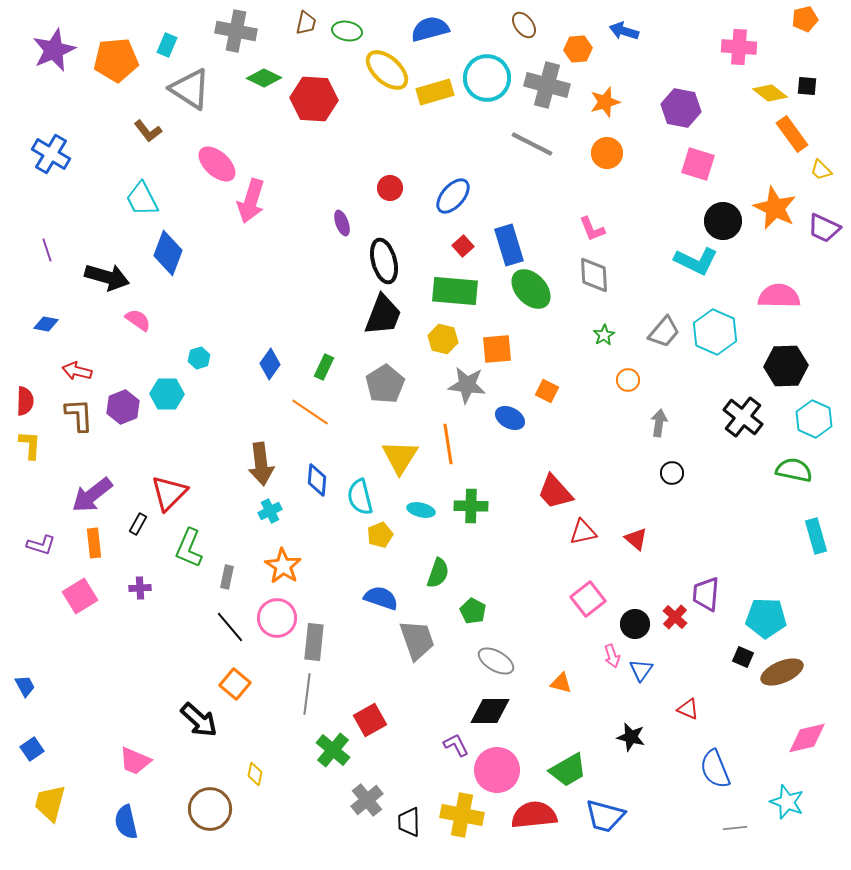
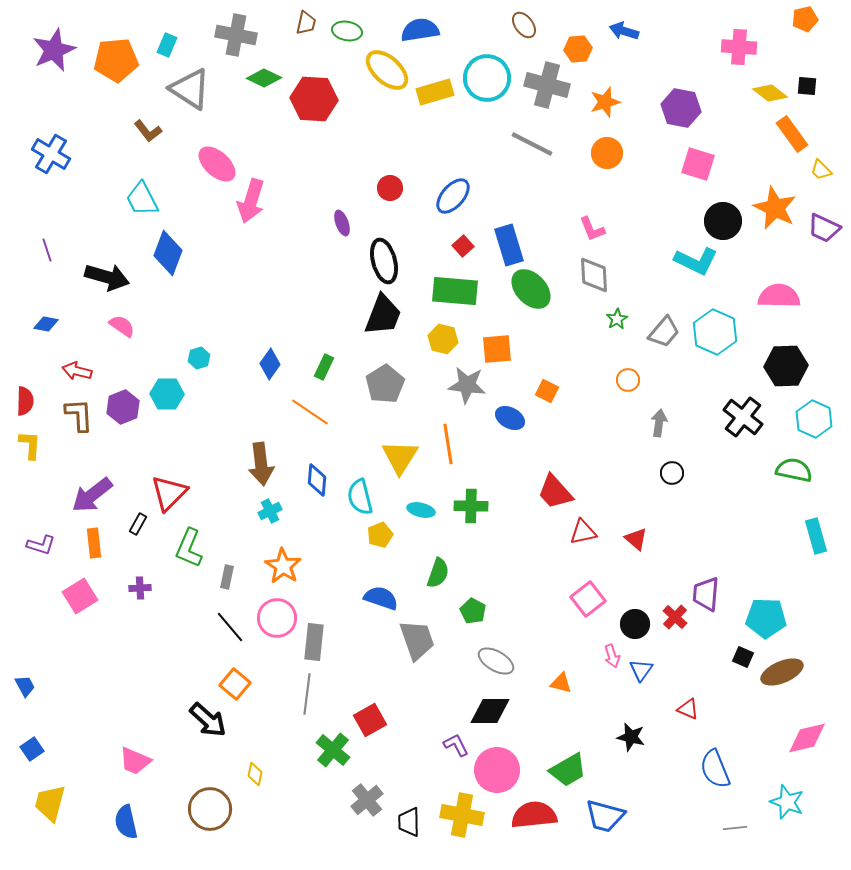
blue semicircle at (430, 29): moved 10 px left, 1 px down; rotated 6 degrees clockwise
gray cross at (236, 31): moved 4 px down
pink semicircle at (138, 320): moved 16 px left, 6 px down
green star at (604, 335): moved 13 px right, 16 px up
black arrow at (199, 720): moved 9 px right
